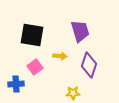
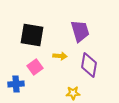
purple diamond: rotated 10 degrees counterclockwise
